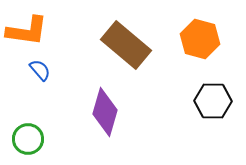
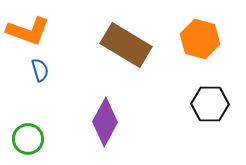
orange L-shape: moved 1 px right; rotated 12 degrees clockwise
brown rectangle: rotated 9 degrees counterclockwise
blue semicircle: rotated 25 degrees clockwise
black hexagon: moved 3 px left, 3 px down
purple diamond: moved 10 px down; rotated 12 degrees clockwise
